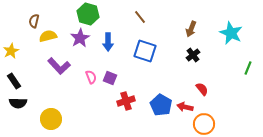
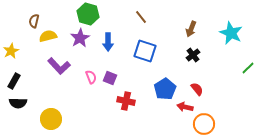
brown line: moved 1 px right
green line: rotated 24 degrees clockwise
black rectangle: rotated 63 degrees clockwise
red semicircle: moved 5 px left
red cross: rotated 30 degrees clockwise
blue pentagon: moved 4 px right, 16 px up; rotated 10 degrees clockwise
